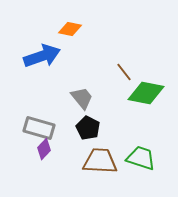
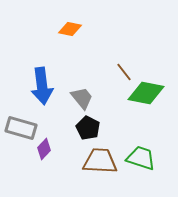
blue arrow: moved 30 px down; rotated 102 degrees clockwise
gray rectangle: moved 18 px left
